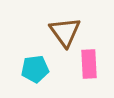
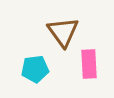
brown triangle: moved 2 px left
